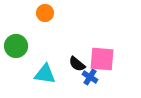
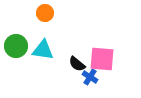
cyan triangle: moved 2 px left, 24 px up
